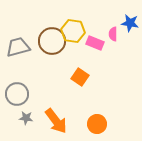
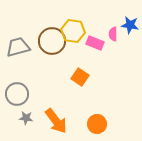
blue star: moved 2 px down
